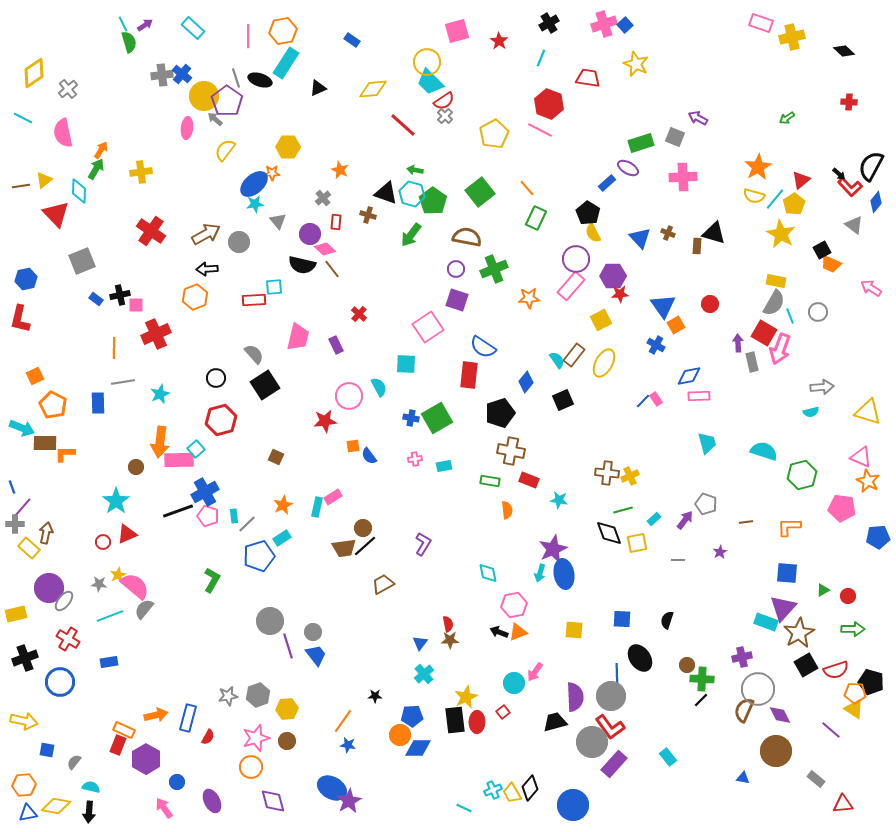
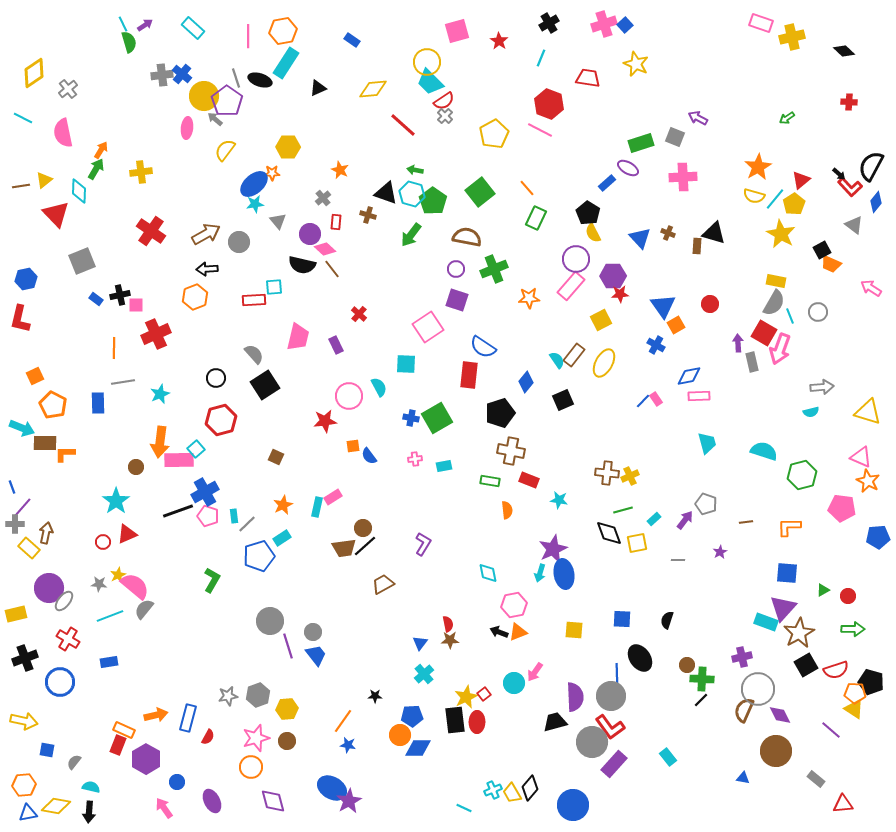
red square at (503, 712): moved 19 px left, 18 px up
